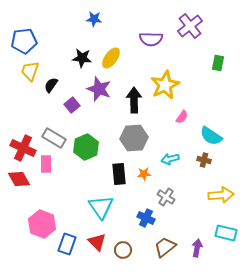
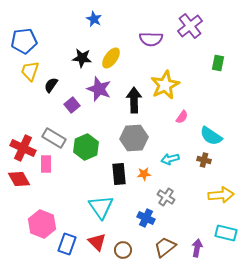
blue star: rotated 21 degrees clockwise
